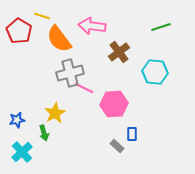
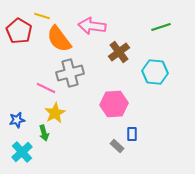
pink line: moved 38 px left
